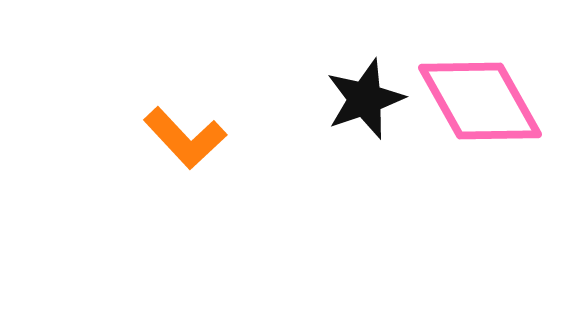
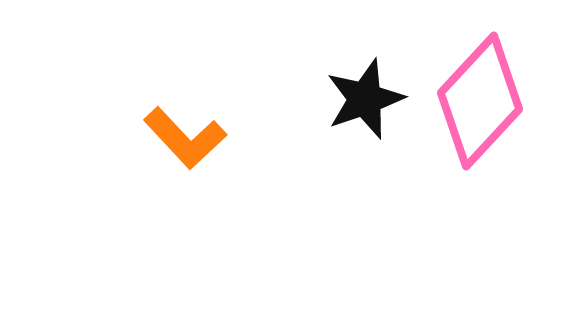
pink diamond: rotated 72 degrees clockwise
